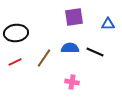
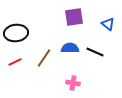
blue triangle: rotated 40 degrees clockwise
pink cross: moved 1 px right, 1 px down
